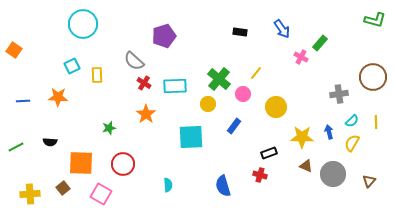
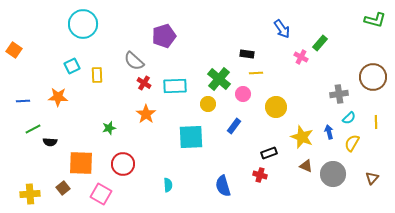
black rectangle at (240, 32): moved 7 px right, 22 px down
yellow line at (256, 73): rotated 48 degrees clockwise
cyan semicircle at (352, 121): moved 3 px left, 3 px up
yellow star at (302, 137): rotated 20 degrees clockwise
green line at (16, 147): moved 17 px right, 18 px up
brown triangle at (369, 181): moved 3 px right, 3 px up
